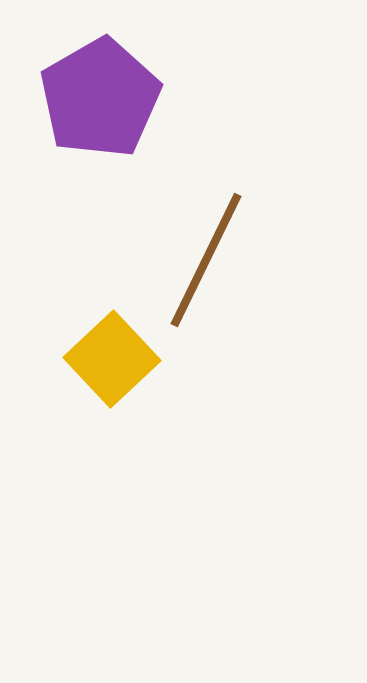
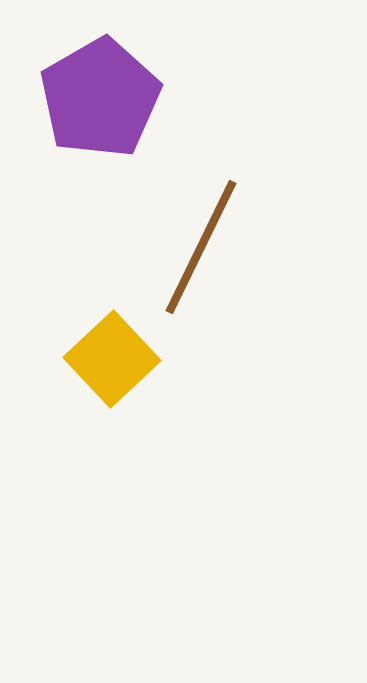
brown line: moved 5 px left, 13 px up
